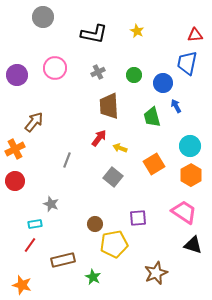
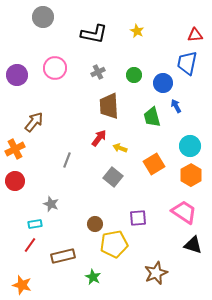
brown rectangle: moved 4 px up
